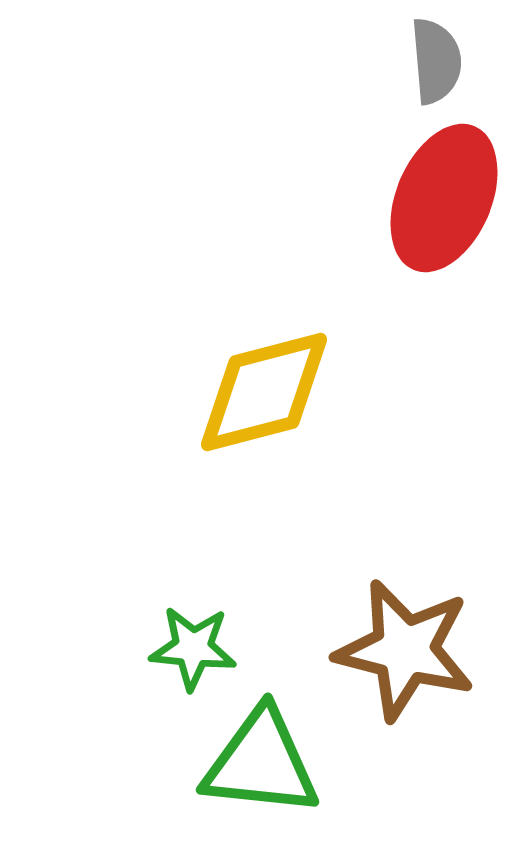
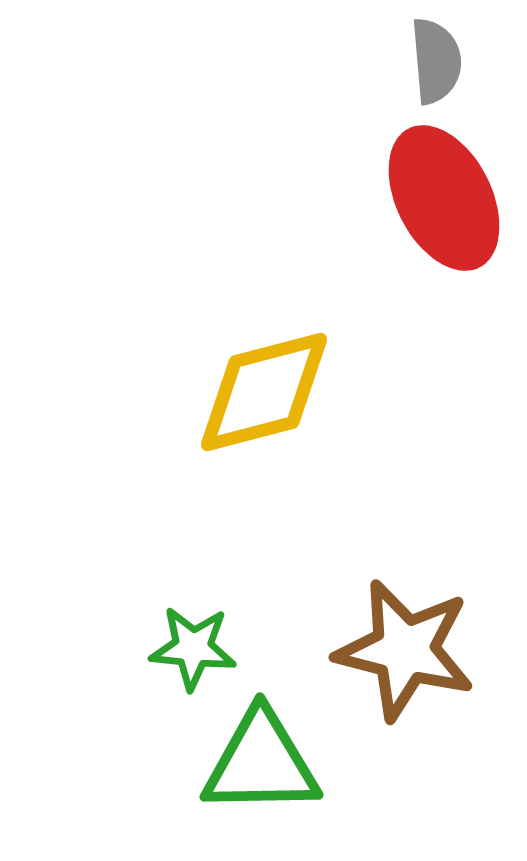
red ellipse: rotated 50 degrees counterclockwise
green triangle: rotated 7 degrees counterclockwise
